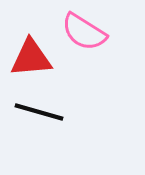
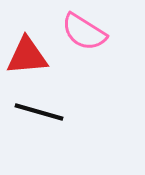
red triangle: moved 4 px left, 2 px up
